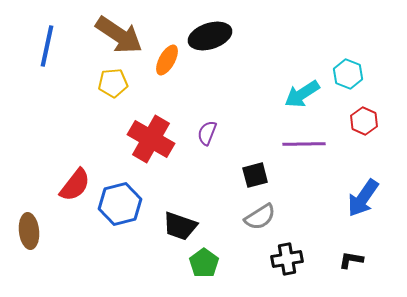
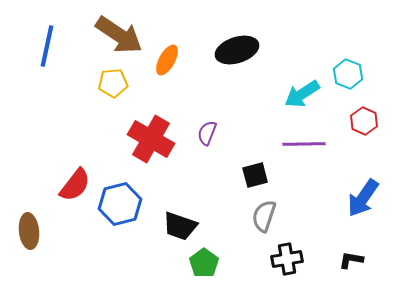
black ellipse: moved 27 px right, 14 px down
gray semicircle: moved 4 px right, 1 px up; rotated 140 degrees clockwise
